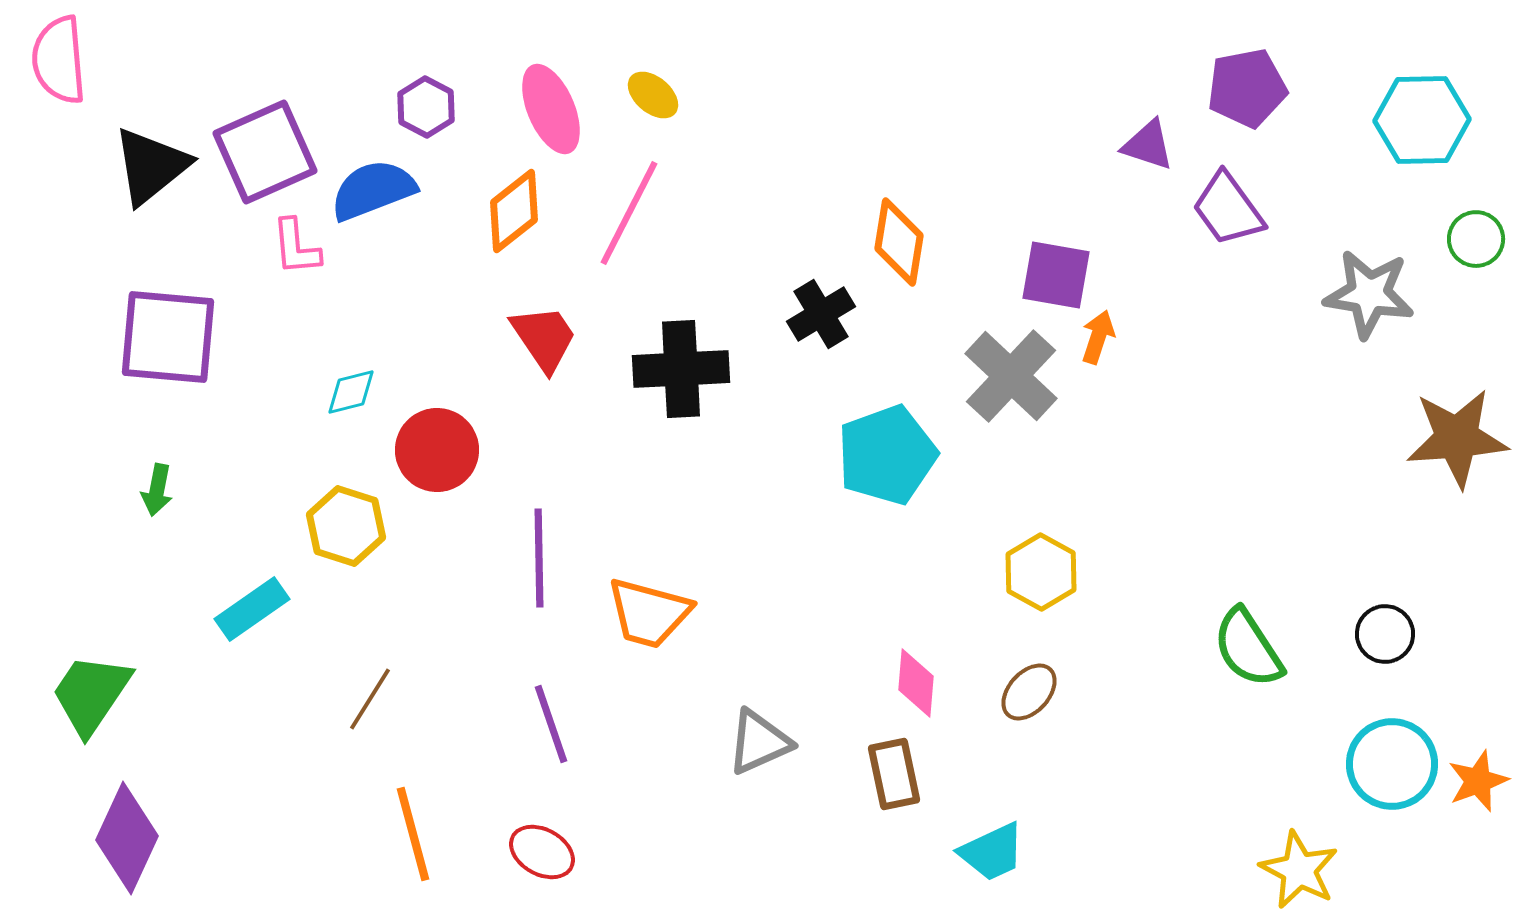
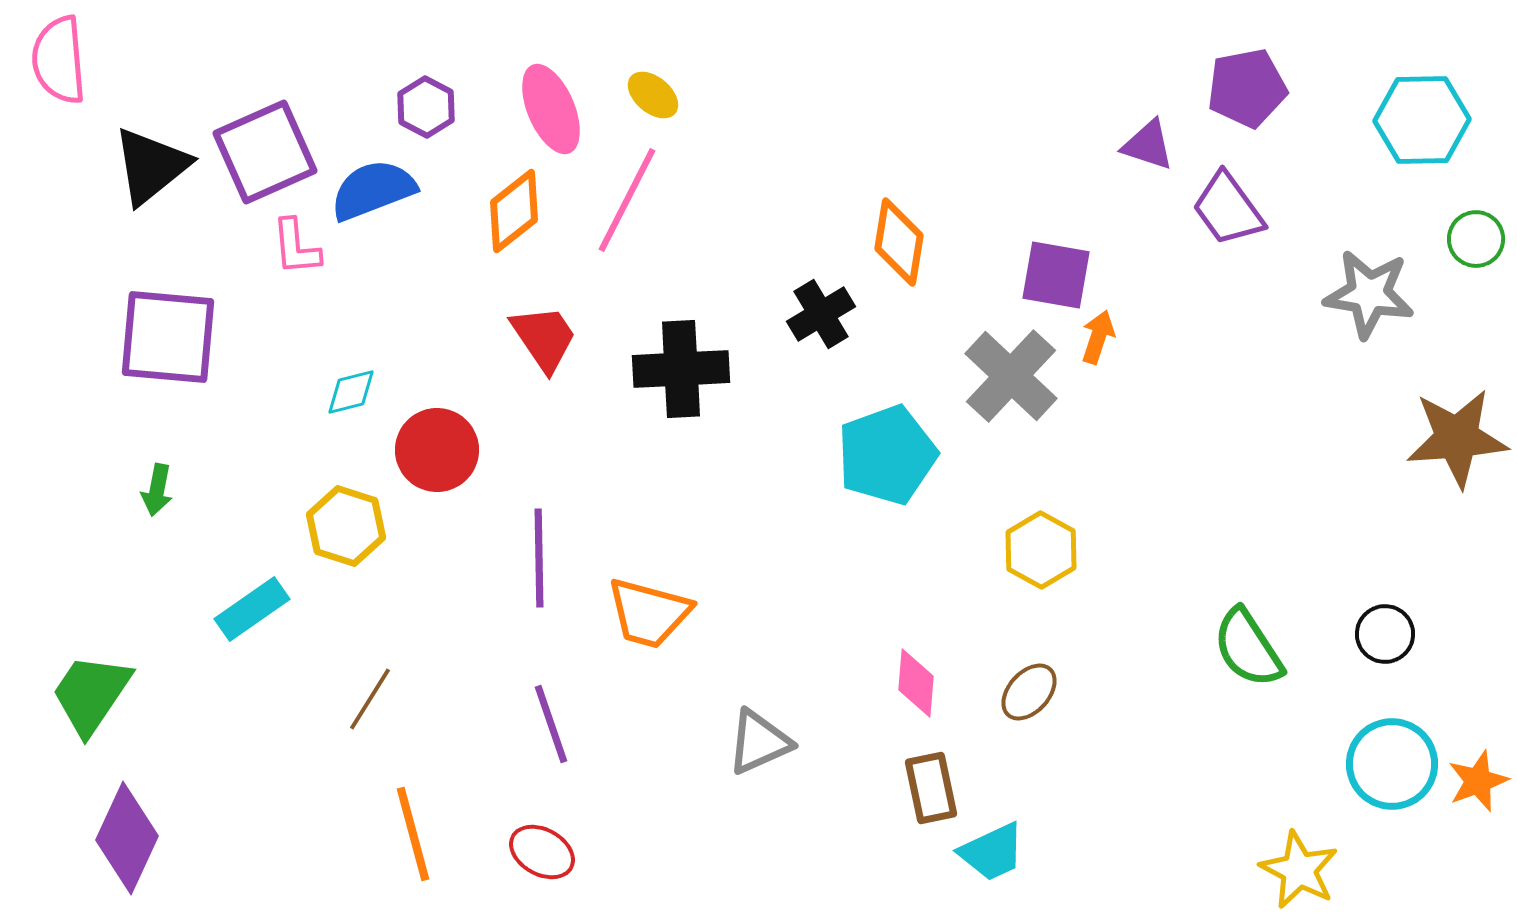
pink line at (629, 213): moved 2 px left, 13 px up
yellow hexagon at (1041, 572): moved 22 px up
brown rectangle at (894, 774): moved 37 px right, 14 px down
